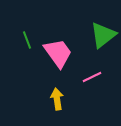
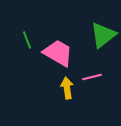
pink trapezoid: rotated 24 degrees counterclockwise
pink line: rotated 12 degrees clockwise
yellow arrow: moved 10 px right, 11 px up
